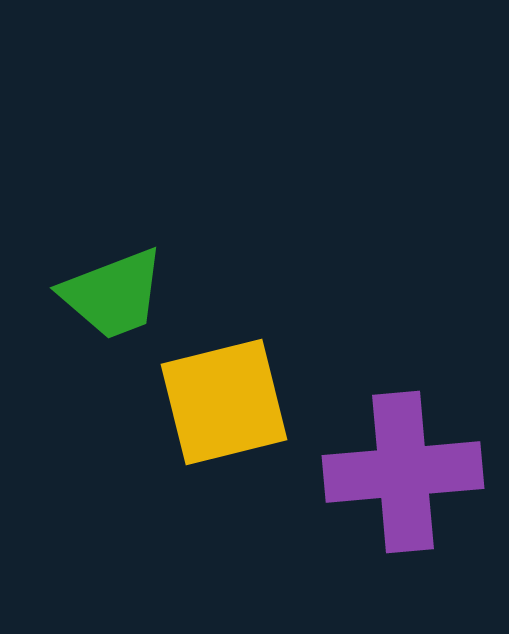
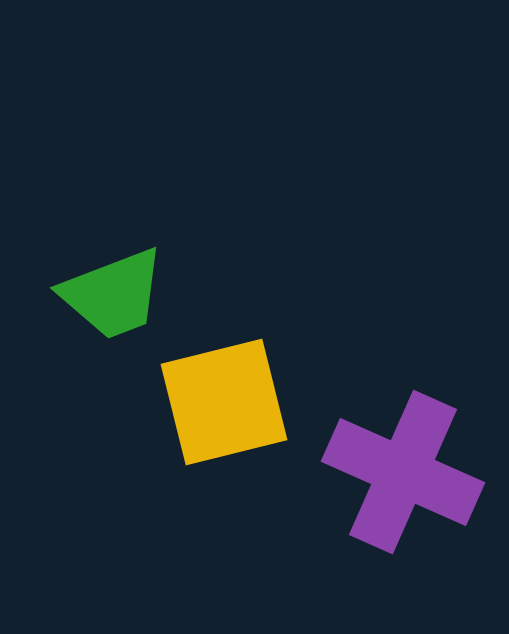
purple cross: rotated 29 degrees clockwise
